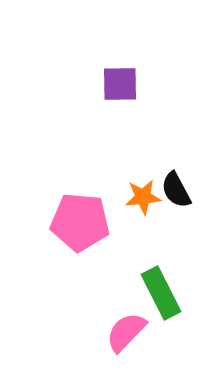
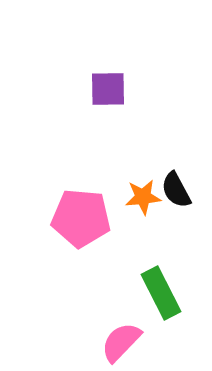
purple square: moved 12 px left, 5 px down
pink pentagon: moved 1 px right, 4 px up
pink semicircle: moved 5 px left, 10 px down
